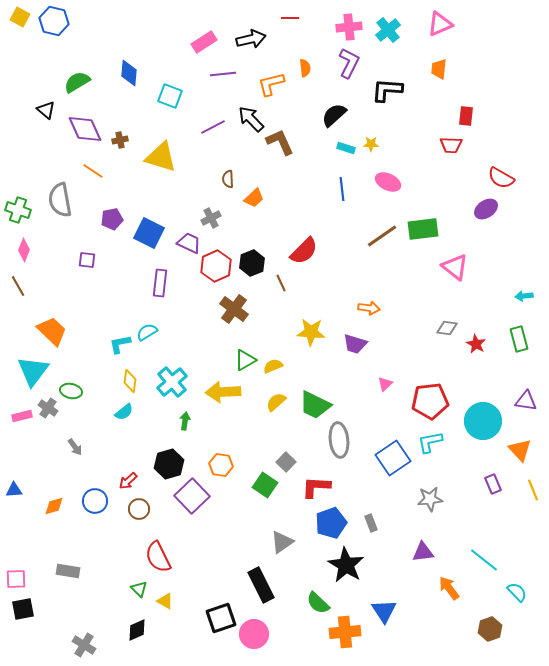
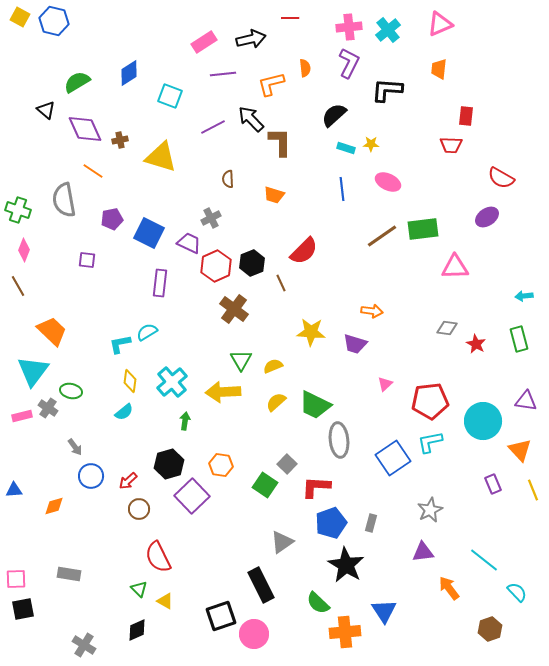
blue diamond at (129, 73): rotated 52 degrees clockwise
brown L-shape at (280, 142): rotated 24 degrees clockwise
orange trapezoid at (254, 198): moved 20 px right, 3 px up; rotated 60 degrees clockwise
gray semicircle at (60, 200): moved 4 px right
purple ellipse at (486, 209): moved 1 px right, 8 px down
pink triangle at (455, 267): rotated 40 degrees counterclockwise
orange arrow at (369, 308): moved 3 px right, 3 px down
green triangle at (245, 360): moved 4 px left; rotated 30 degrees counterclockwise
gray square at (286, 462): moved 1 px right, 2 px down
gray star at (430, 499): moved 11 px down; rotated 20 degrees counterclockwise
blue circle at (95, 501): moved 4 px left, 25 px up
gray rectangle at (371, 523): rotated 36 degrees clockwise
gray rectangle at (68, 571): moved 1 px right, 3 px down
black square at (221, 618): moved 2 px up
